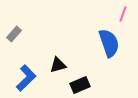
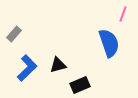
blue L-shape: moved 1 px right, 10 px up
